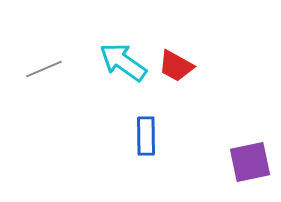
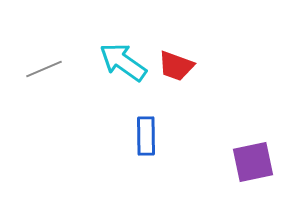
red trapezoid: rotated 9 degrees counterclockwise
purple square: moved 3 px right
